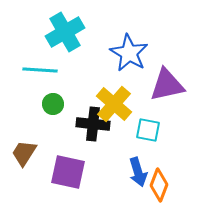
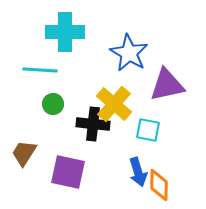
cyan cross: rotated 30 degrees clockwise
orange diamond: rotated 20 degrees counterclockwise
